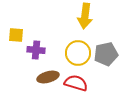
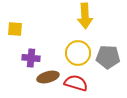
yellow arrow: rotated 10 degrees counterclockwise
yellow square: moved 1 px left, 6 px up
purple cross: moved 5 px left, 8 px down
gray pentagon: moved 2 px right, 3 px down; rotated 15 degrees clockwise
